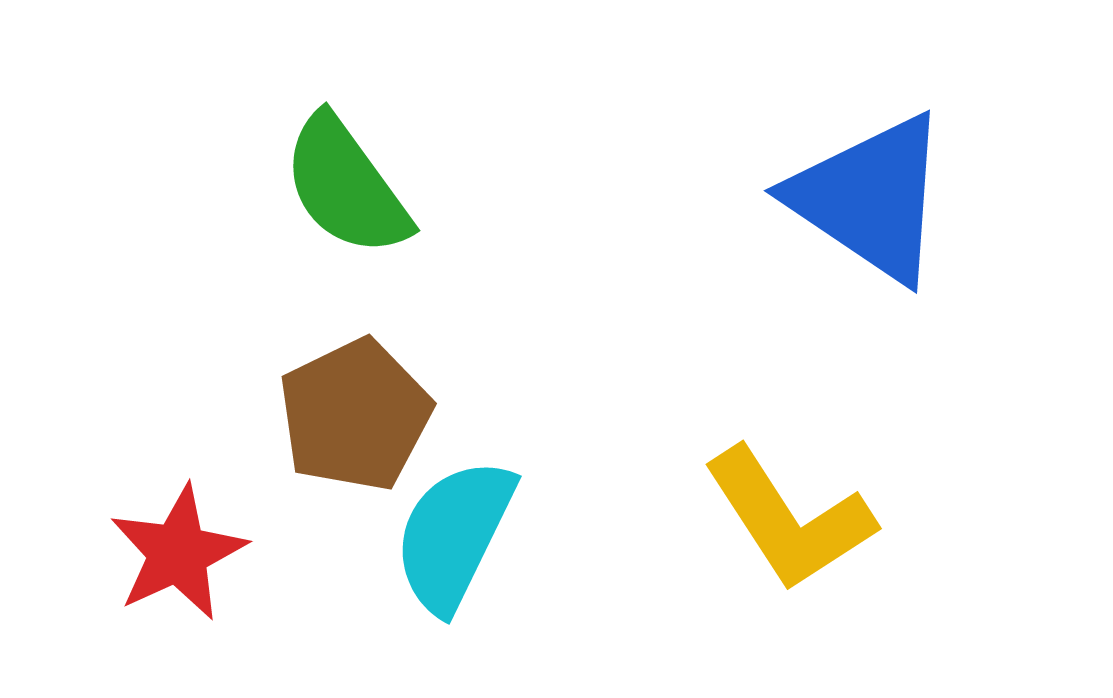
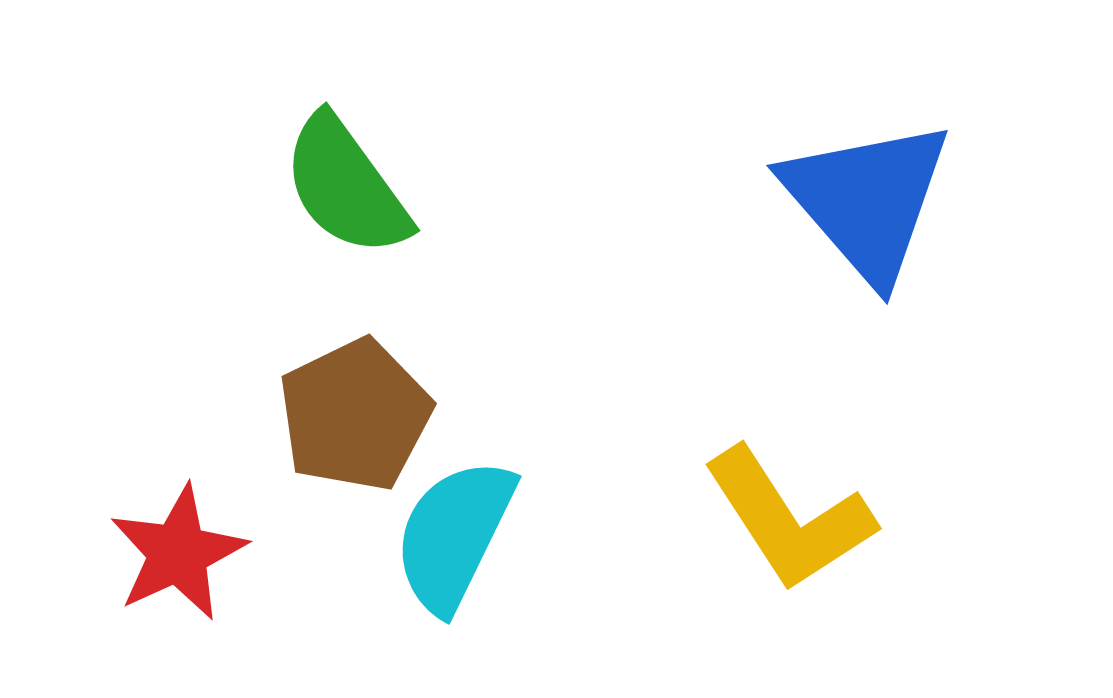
blue triangle: moved 3 px left, 2 px down; rotated 15 degrees clockwise
